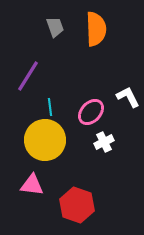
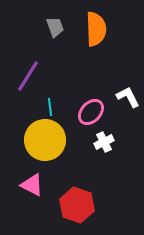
pink triangle: rotated 20 degrees clockwise
